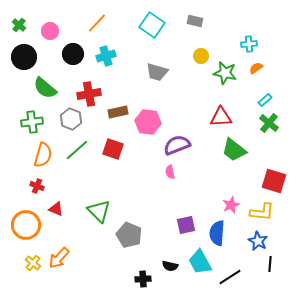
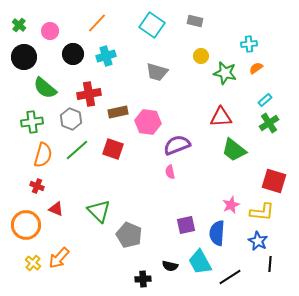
green cross at (269, 123): rotated 18 degrees clockwise
